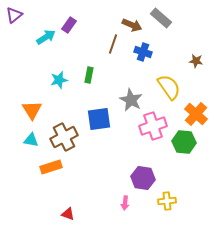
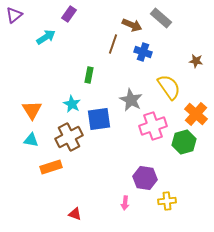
purple rectangle: moved 11 px up
cyan star: moved 13 px right, 24 px down; rotated 30 degrees counterclockwise
brown cross: moved 5 px right
green hexagon: rotated 20 degrees counterclockwise
purple hexagon: moved 2 px right
red triangle: moved 7 px right
